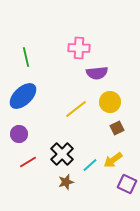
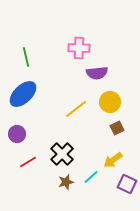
blue ellipse: moved 2 px up
purple circle: moved 2 px left
cyan line: moved 1 px right, 12 px down
